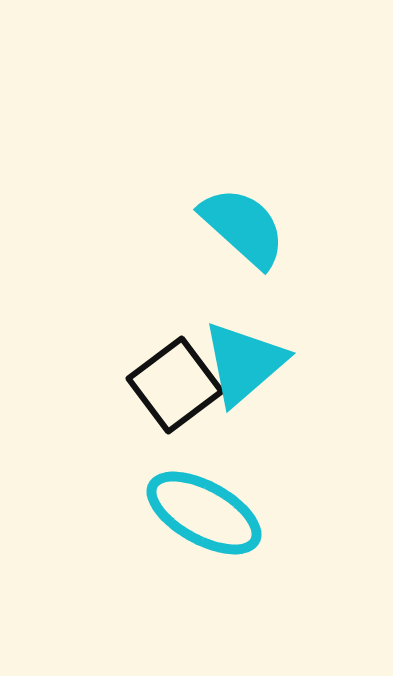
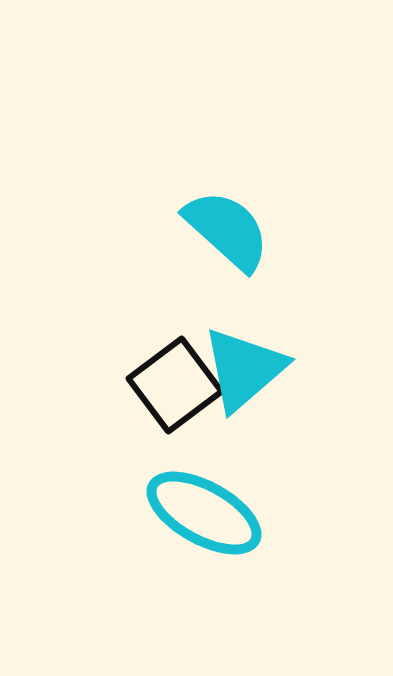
cyan semicircle: moved 16 px left, 3 px down
cyan triangle: moved 6 px down
